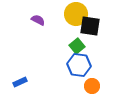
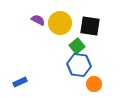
yellow circle: moved 16 px left, 9 px down
orange circle: moved 2 px right, 2 px up
